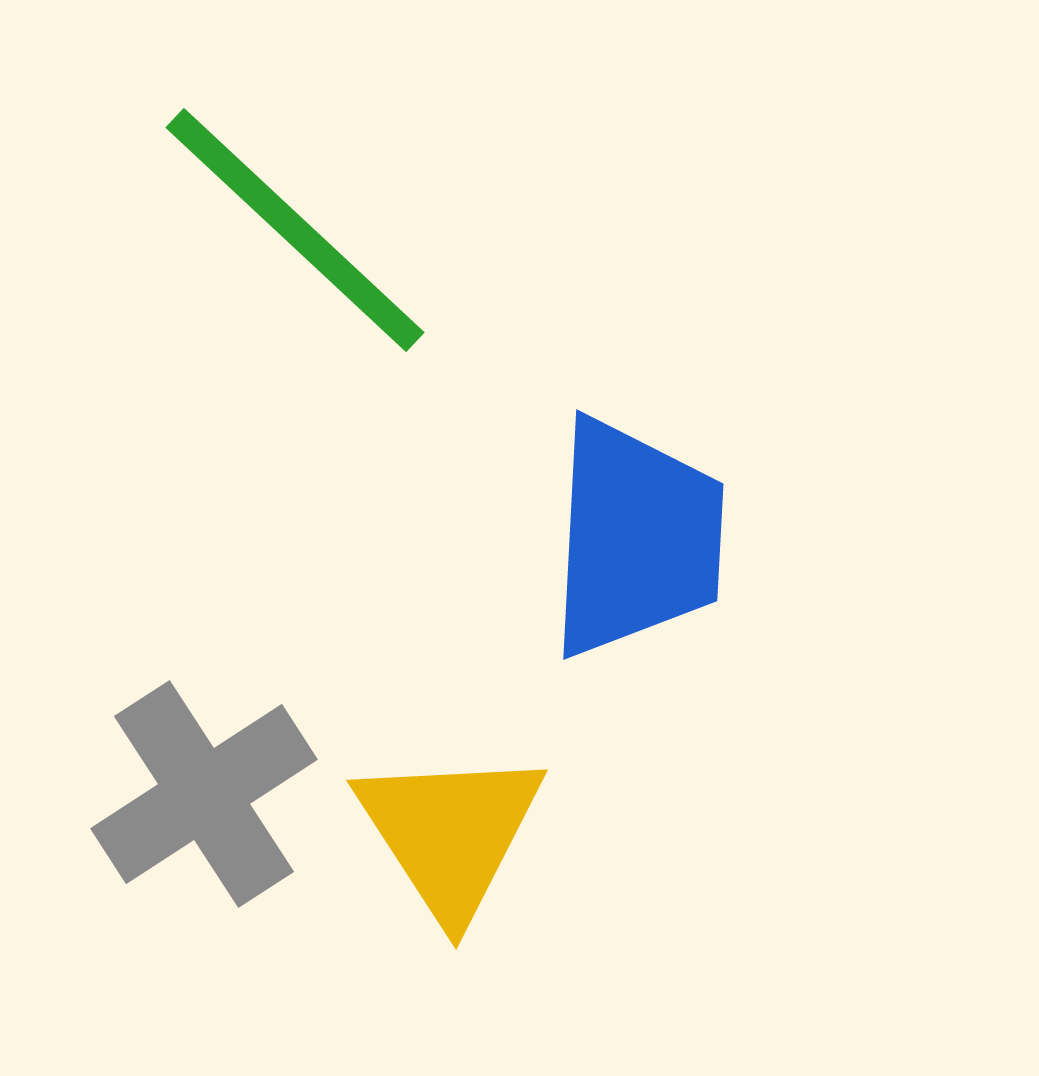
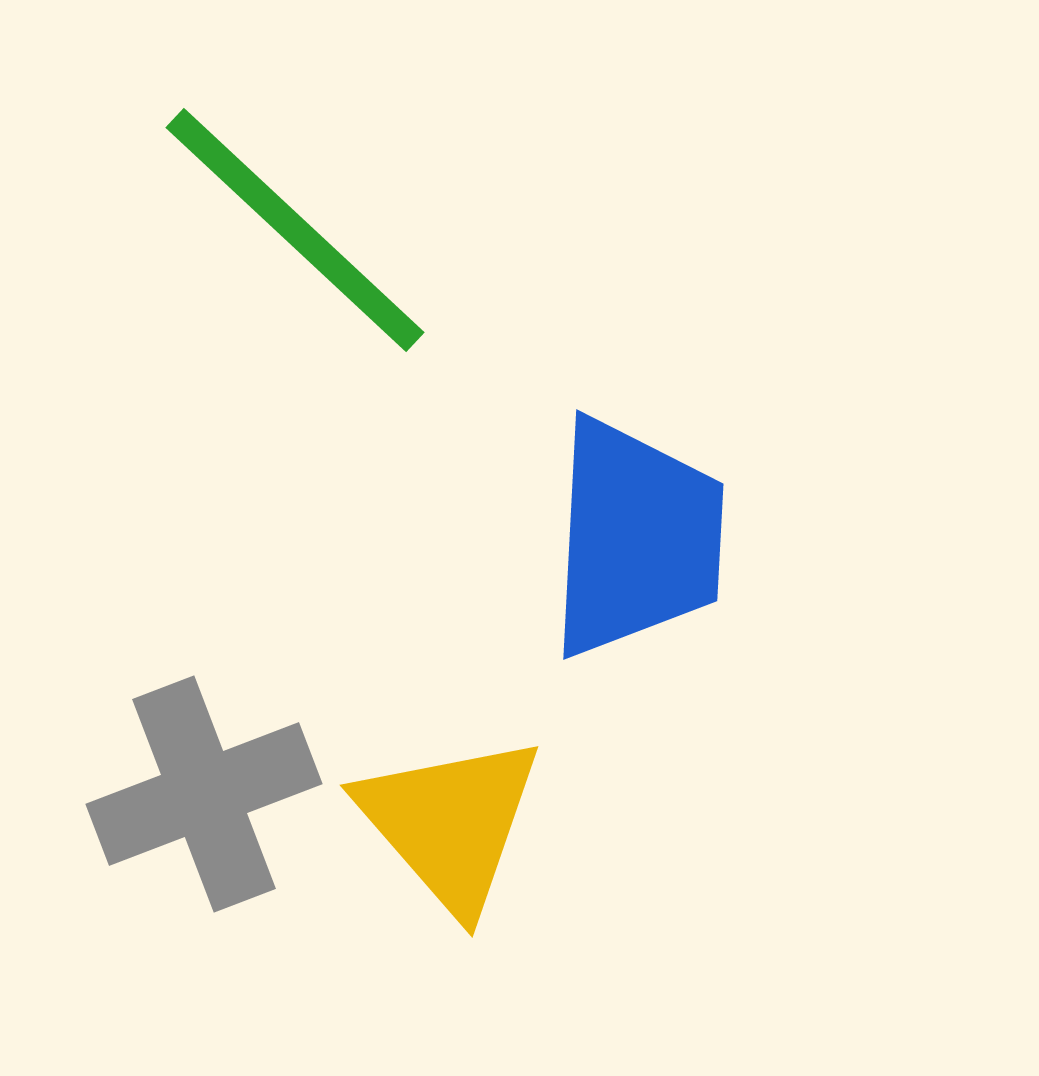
gray cross: rotated 12 degrees clockwise
yellow triangle: moved 10 px up; rotated 8 degrees counterclockwise
